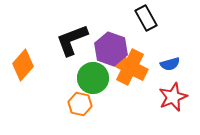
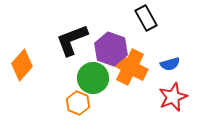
orange diamond: moved 1 px left
orange hexagon: moved 2 px left, 1 px up; rotated 10 degrees clockwise
